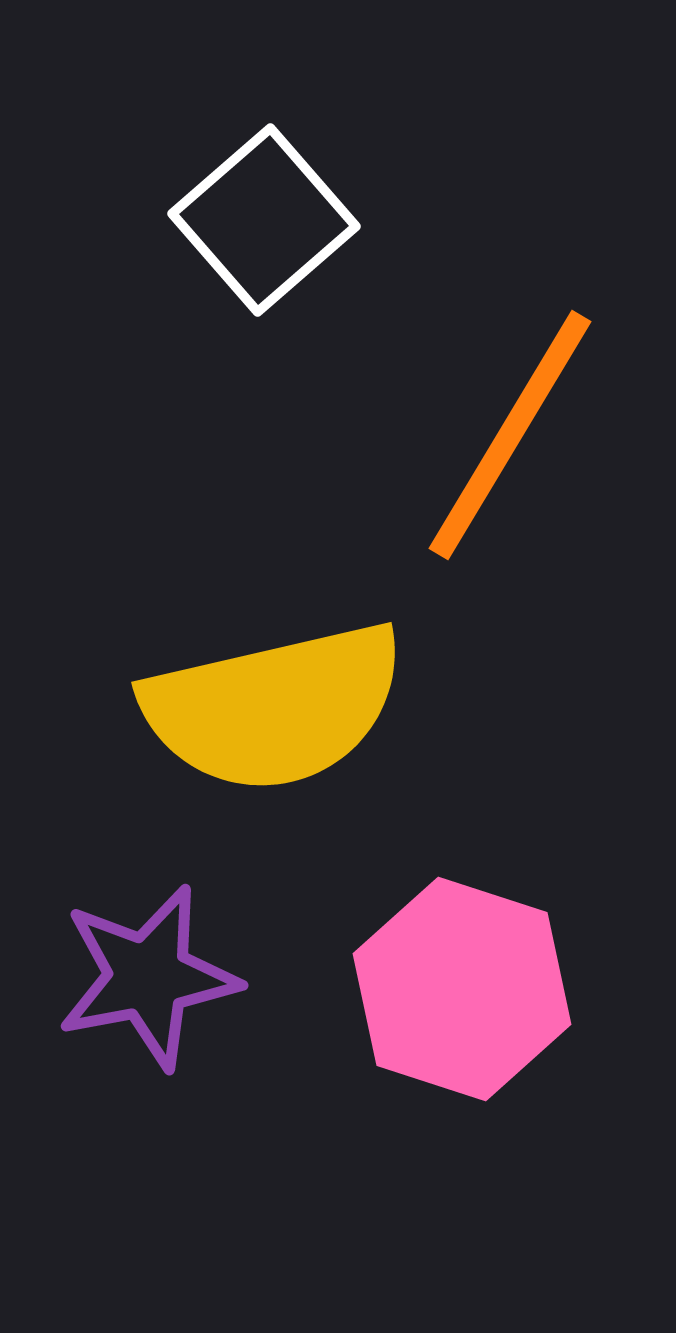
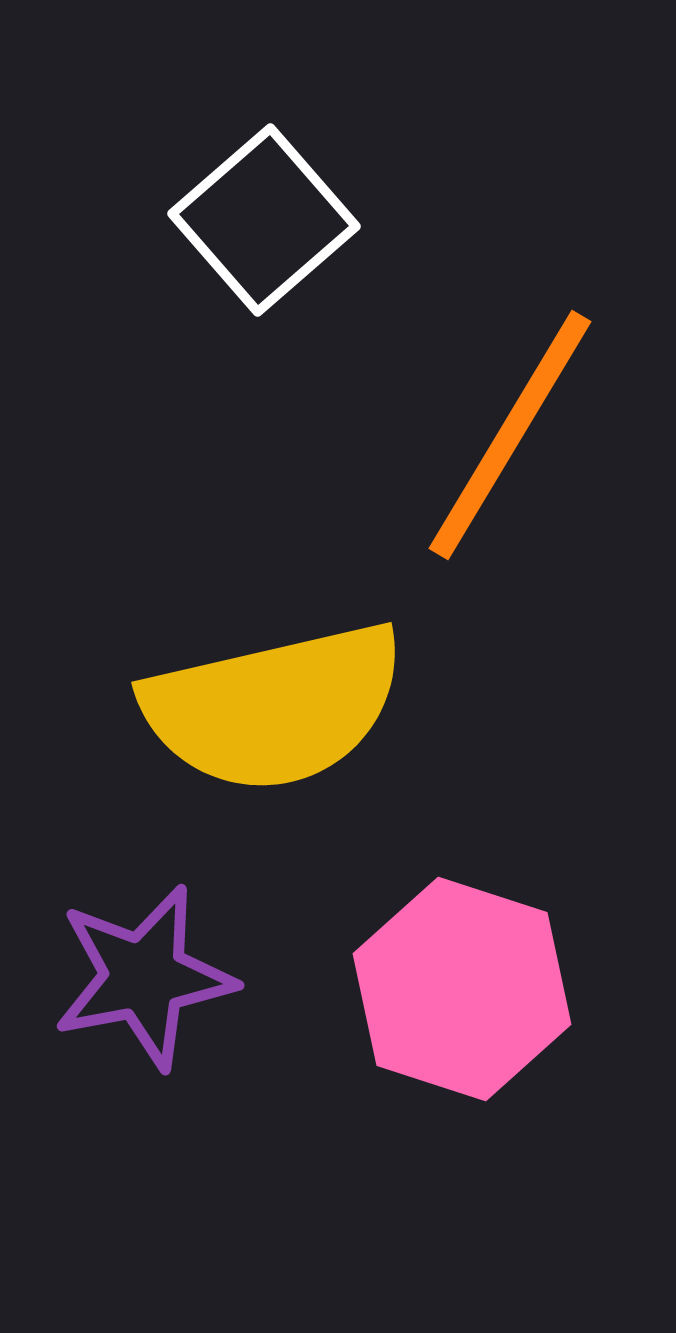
purple star: moved 4 px left
